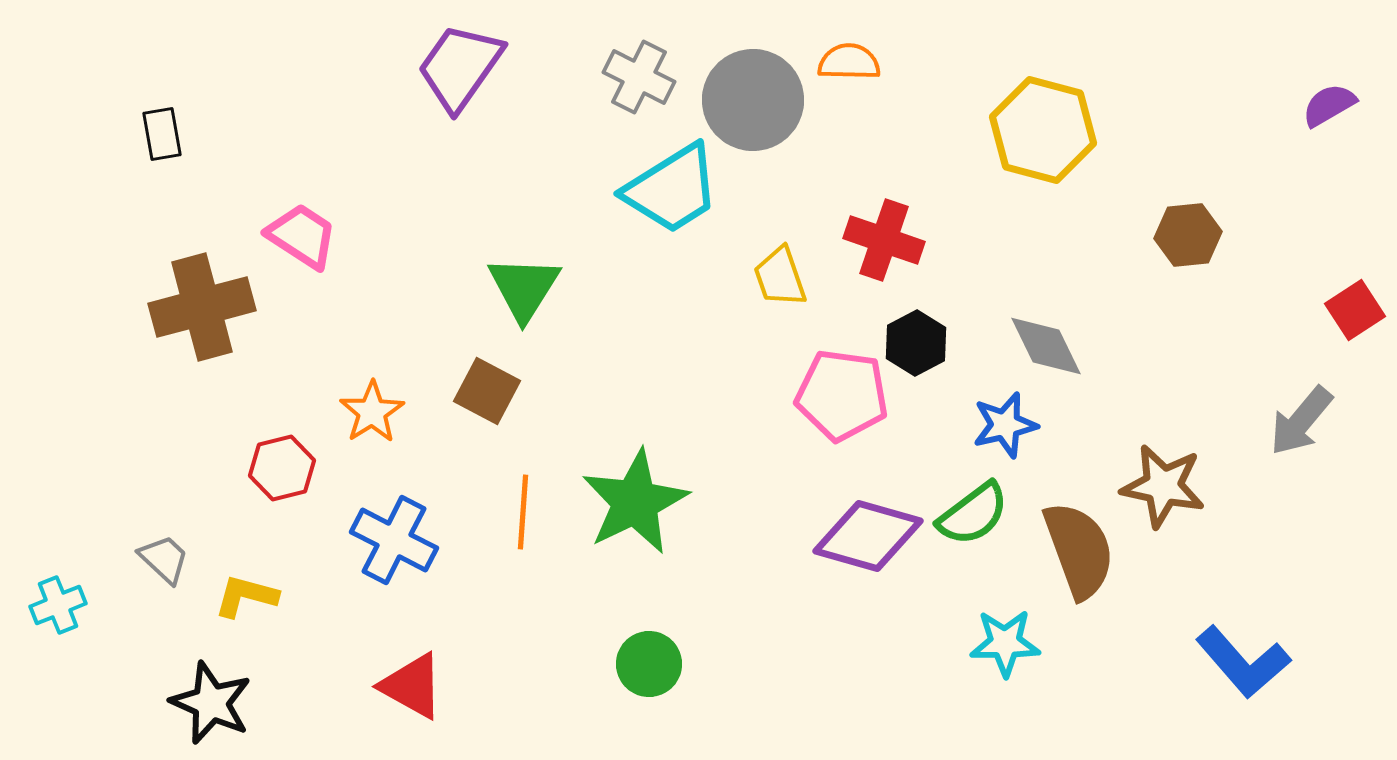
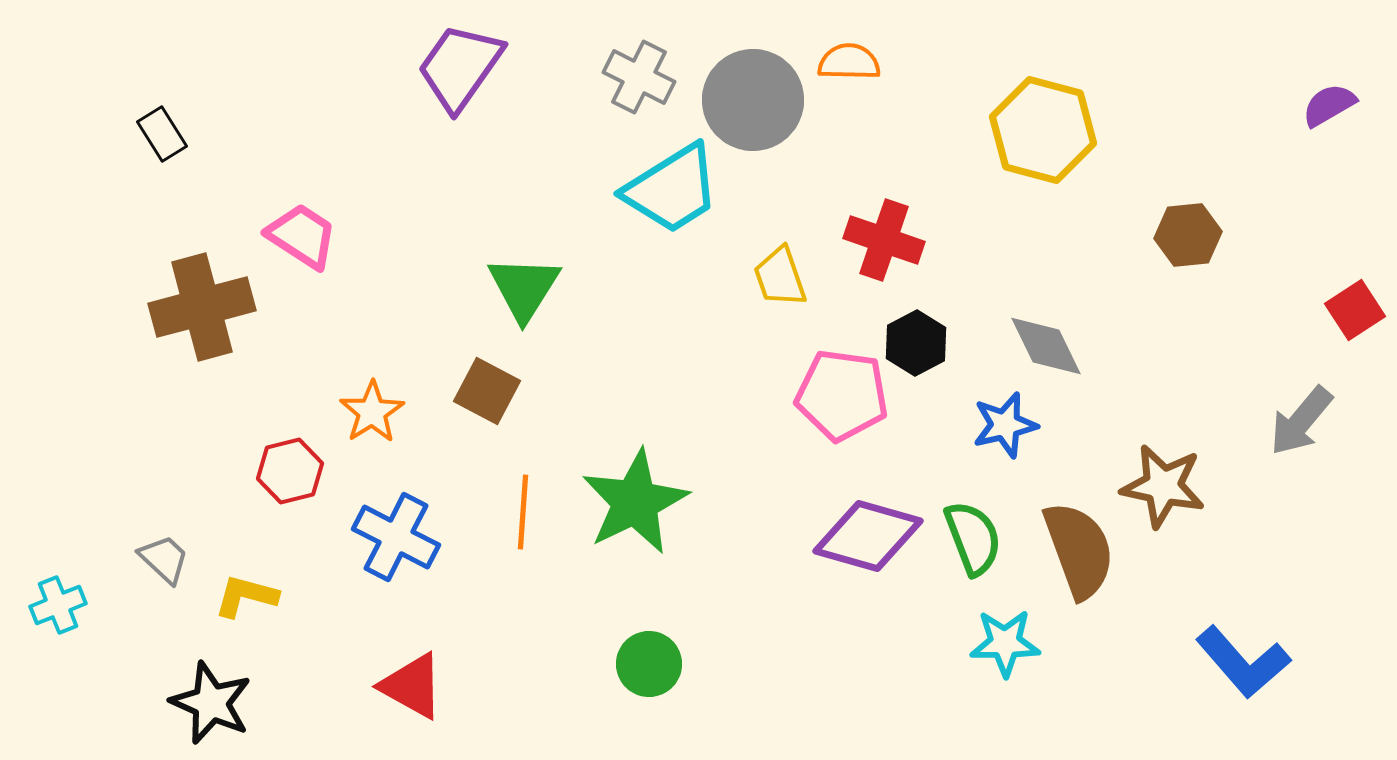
black rectangle: rotated 22 degrees counterclockwise
red hexagon: moved 8 px right, 3 px down
green semicircle: moved 24 px down; rotated 74 degrees counterclockwise
blue cross: moved 2 px right, 3 px up
